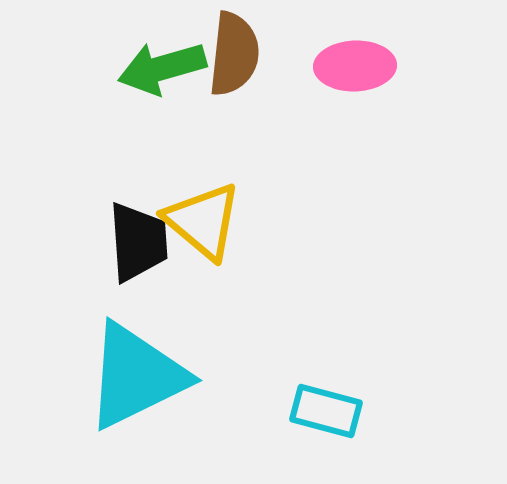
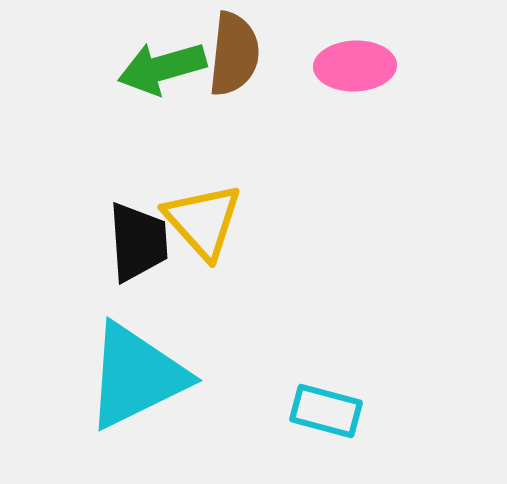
yellow triangle: rotated 8 degrees clockwise
